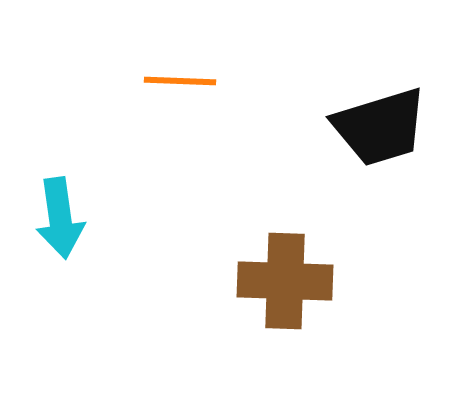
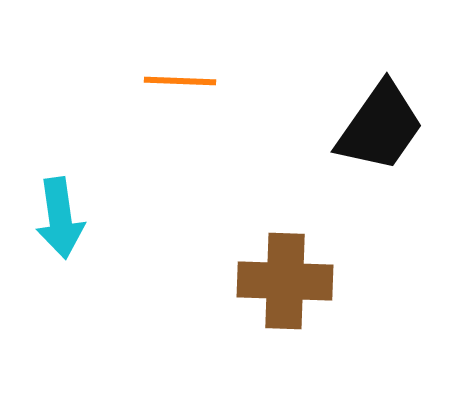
black trapezoid: rotated 38 degrees counterclockwise
